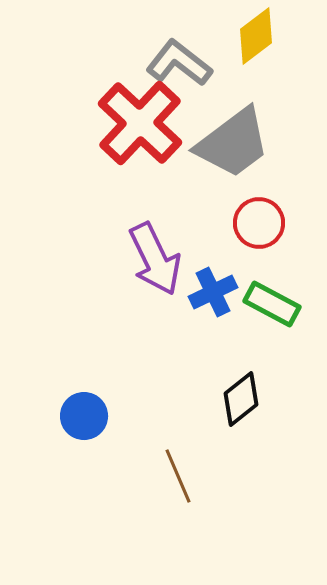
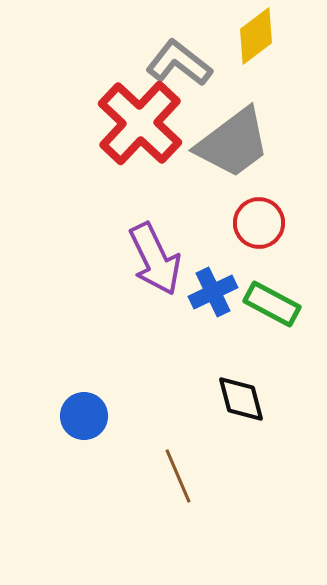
black diamond: rotated 66 degrees counterclockwise
